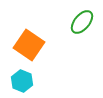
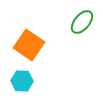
cyan hexagon: rotated 20 degrees counterclockwise
